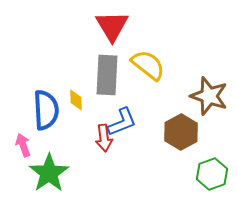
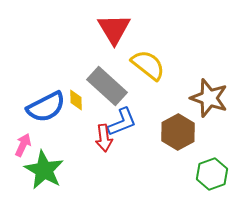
red triangle: moved 2 px right, 3 px down
gray rectangle: moved 11 px down; rotated 51 degrees counterclockwise
brown star: moved 2 px down
blue semicircle: moved 3 px up; rotated 66 degrees clockwise
brown hexagon: moved 3 px left
pink arrow: rotated 45 degrees clockwise
green star: moved 5 px left, 3 px up; rotated 9 degrees counterclockwise
